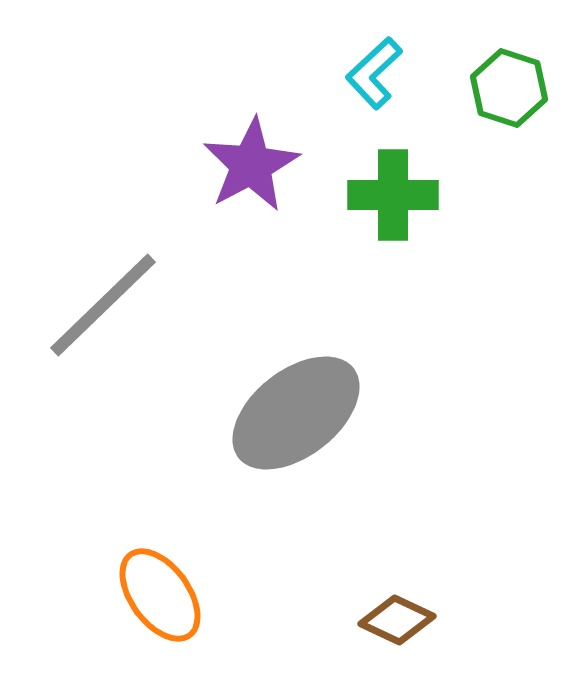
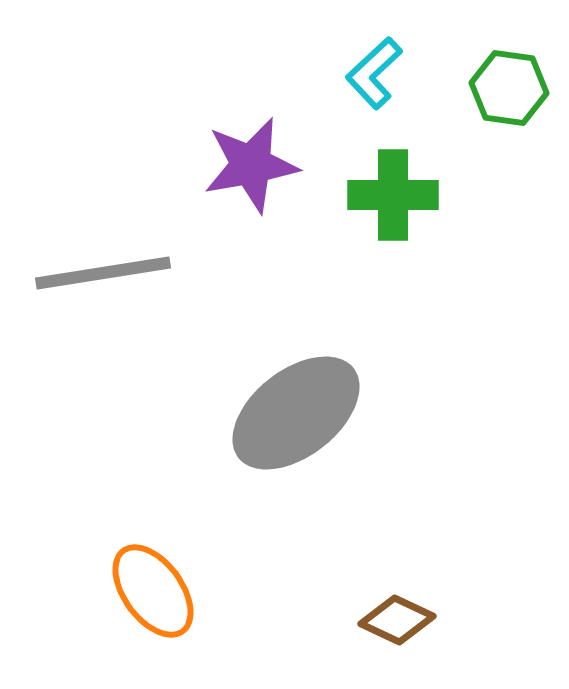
green hexagon: rotated 10 degrees counterclockwise
purple star: rotated 18 degrees clockwise
gray line: moved 32 px up; rotated 35 degrees clockwise
orange ellipse: moved 7 px left, 4 px up
